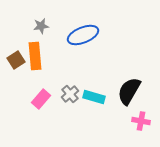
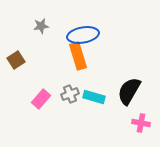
blue ellipse: rotated 12 degrees clockwise
orange rectangle: moved 43 px right; rotated 12 degrees counterclockwise
gray cross: rotated 18 degrees clockwise
pink cross: moved 2 px down
